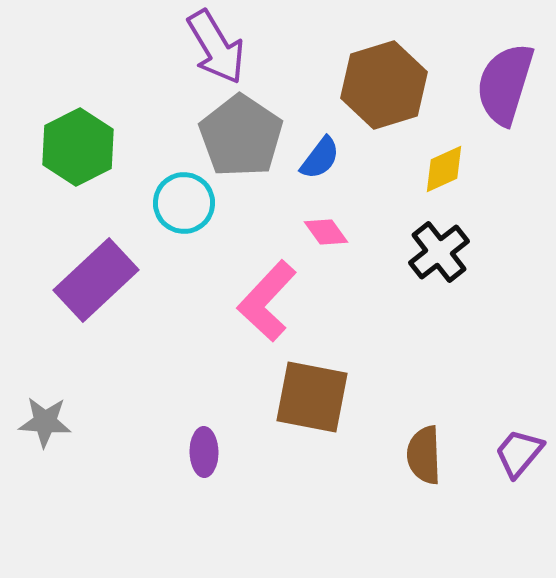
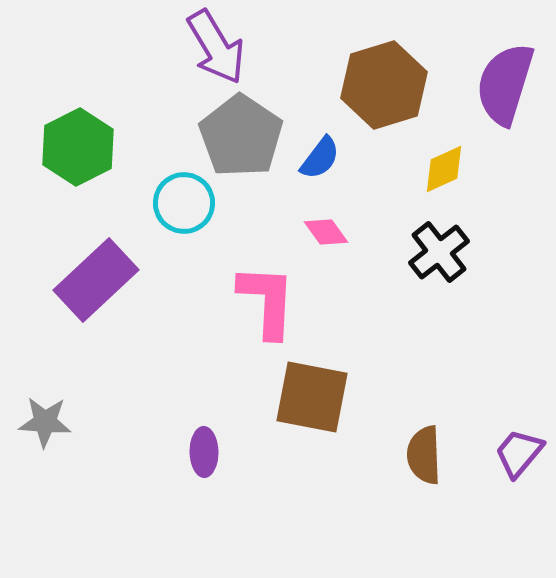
pink L-shape: rotated 140 degrees clockwise
